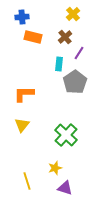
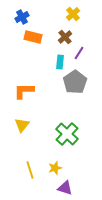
blue cross: rotated 24 degrees counterclockwise
cyan rectangle: moved 1 px right, 2 px up
orange L-shape: moved 3 px up
green cross: moved 1 px right, 1 px up
yellow line: moved 3 px right, 11 px up
